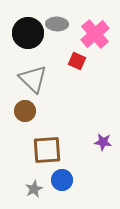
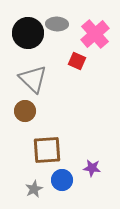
purple star: moved 11 px left, 26 px down
